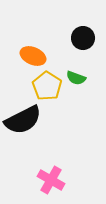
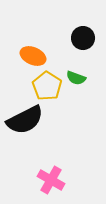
black semicircle: moved 2 px right
